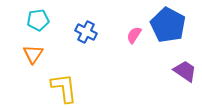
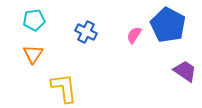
cyan pentagon: moved 4 px left
